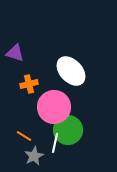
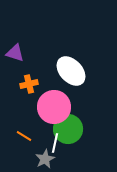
green circle: moved 1 px up
gray star: moved 11 px right, 3 px down
